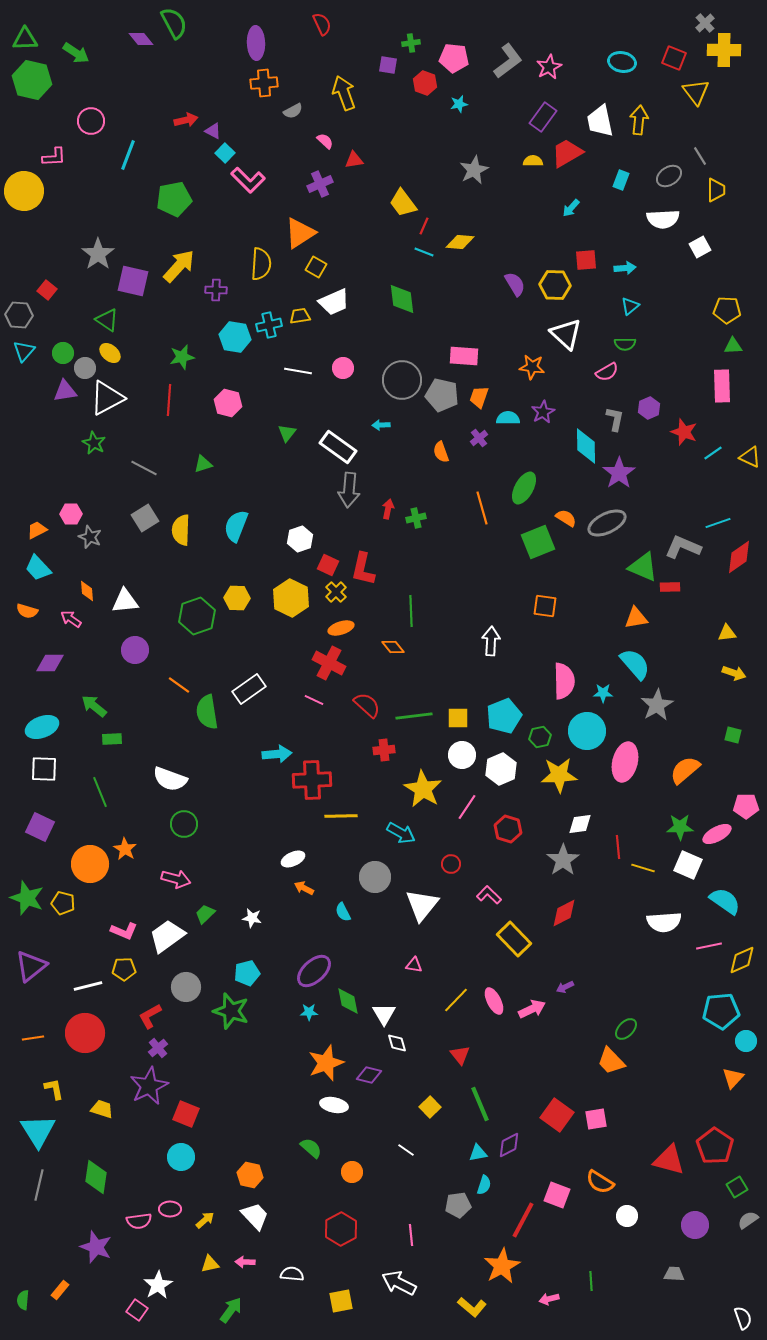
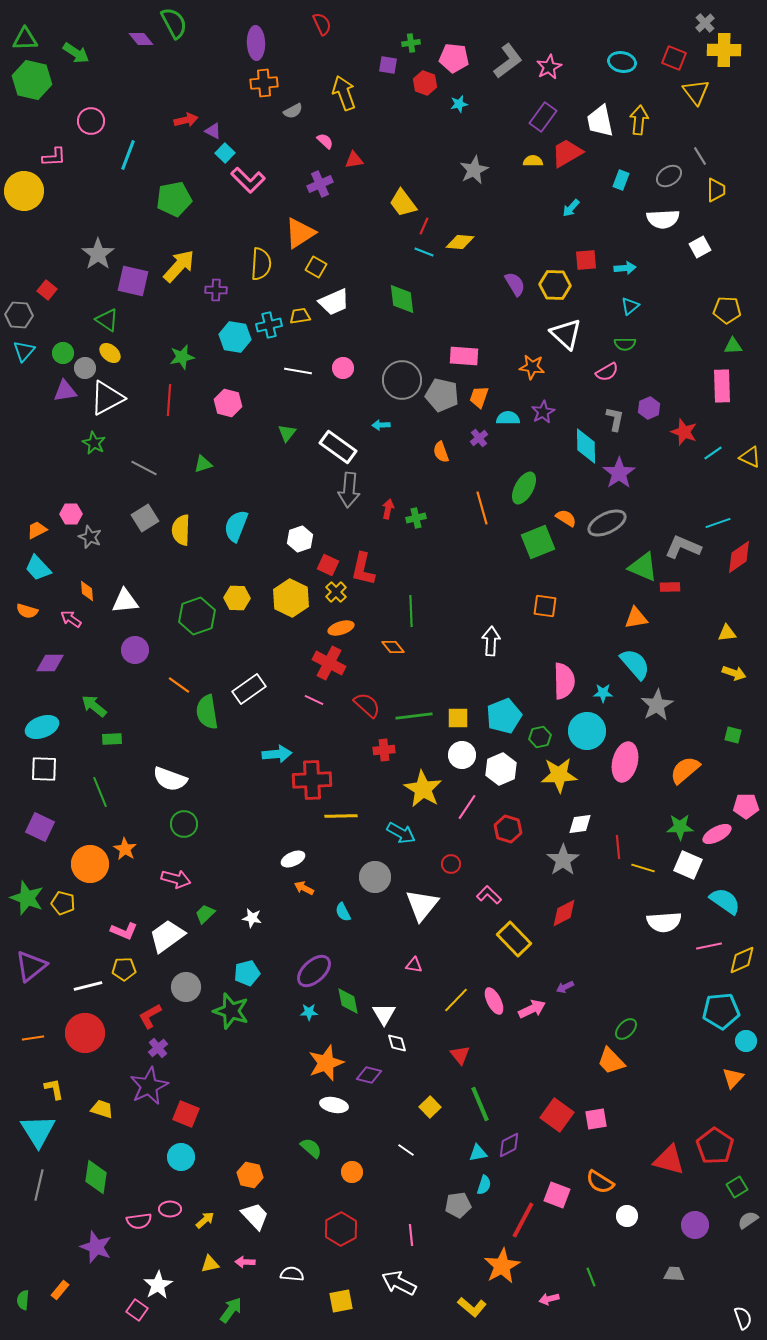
green line at (591, 1281): moved 4 px up; rotated 18 degrees counterclockwise
